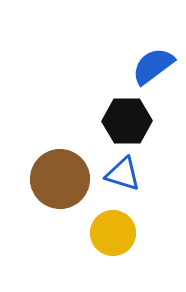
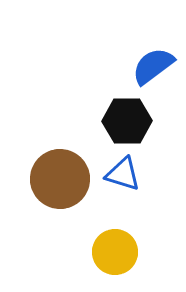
yellow circle: moved 2 px right, 19 px down
